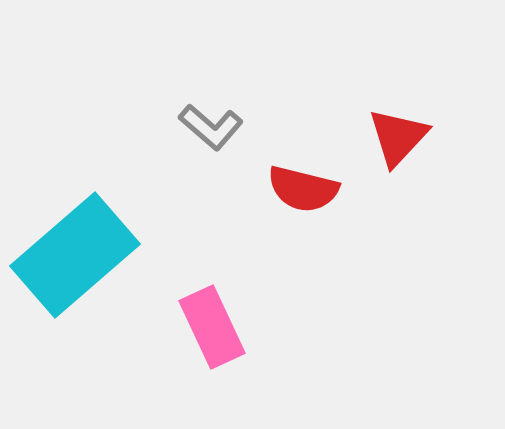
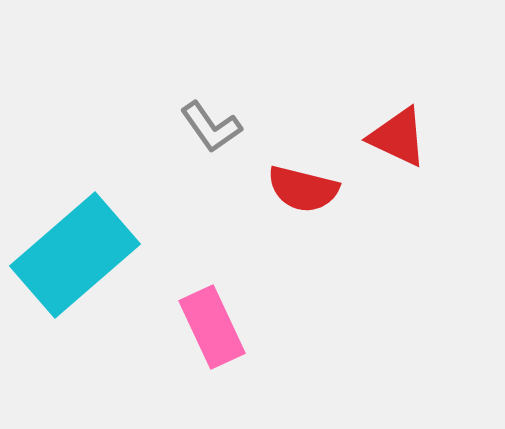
gray L-shape: rotated 14 degrees clockwise
red triangle: rotated 48 degrees counterclockwise
